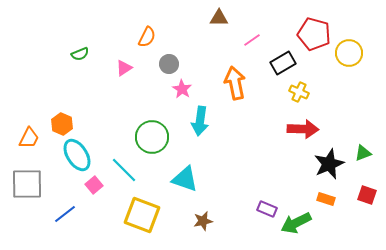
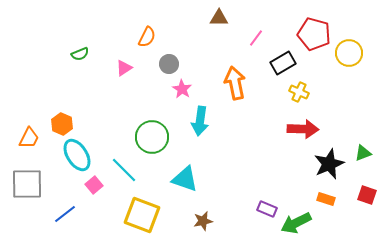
pink line: moved 4 px right, 2 px up; rotated 18 degrees counterclockwise
